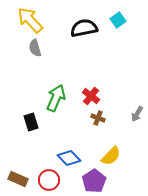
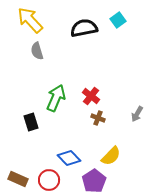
gray semicircle: moved 2 px right, 3 px down
